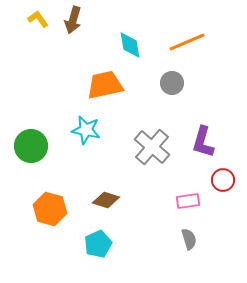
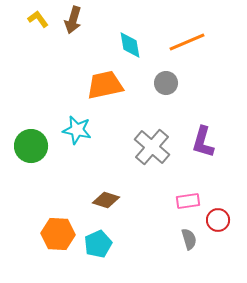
gray circle: moved 6 px left
cyan star: moved 9 px left
red circle: moved 5 px left, 40 px down
orange hexagon: moved 8 px right, 25 px down; rotated 12 degrees counterclockwise
